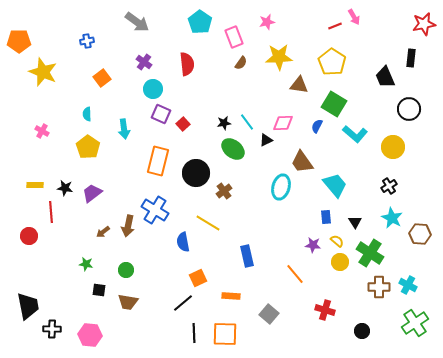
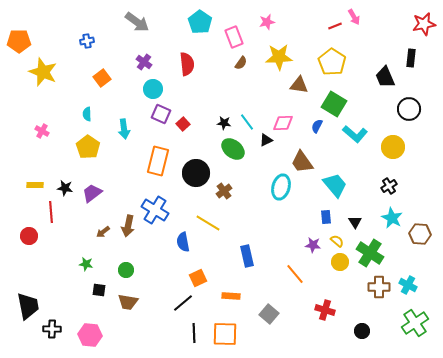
black star at (224, 123): rotated 16 degrees clockwise
